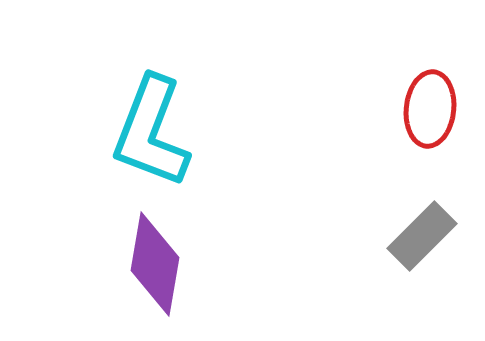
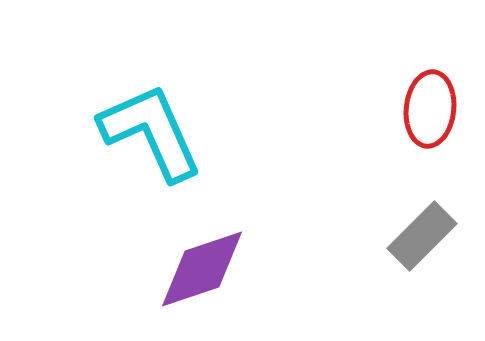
cyan L-shape: rotated 135 degrees clockwise
purple diamond: moved 47 px right, 5 px down; rotated 62 degrees clockwise
